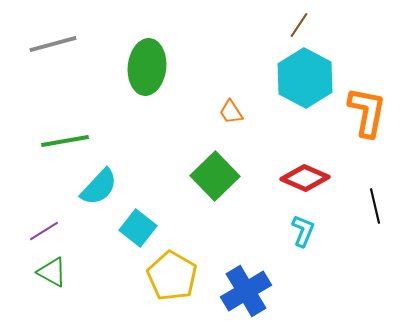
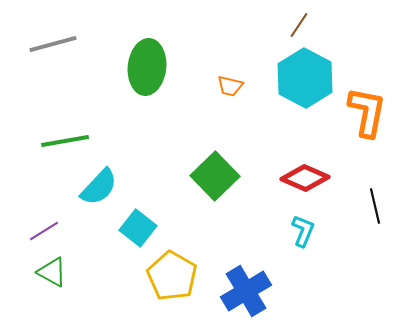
orange trapezoid: moved 1 px left, 26 px up; rotated 44 degrees counterclockwise
